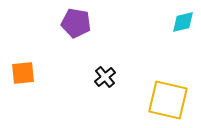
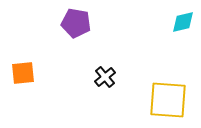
yellow square: rotated 9 degrees counterclockwise
